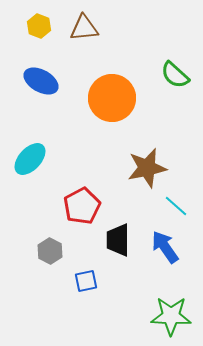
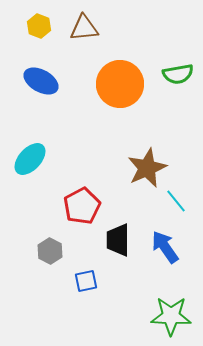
green semicircle: moved 3 px right, 1 px up; rotated 52 degrees counterclockwise
orange circle: moved 8 px right, 14 px up
brown star: rotated 12 degrees counterclockwise
cyan line: moved 5 px up; rotated 10 degrees clockwise
